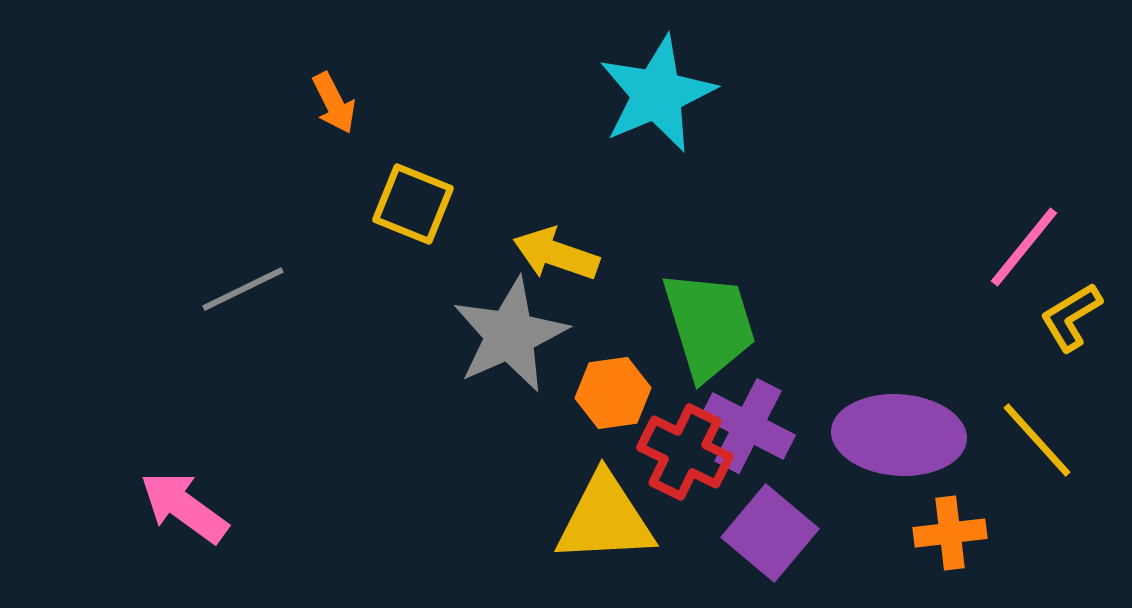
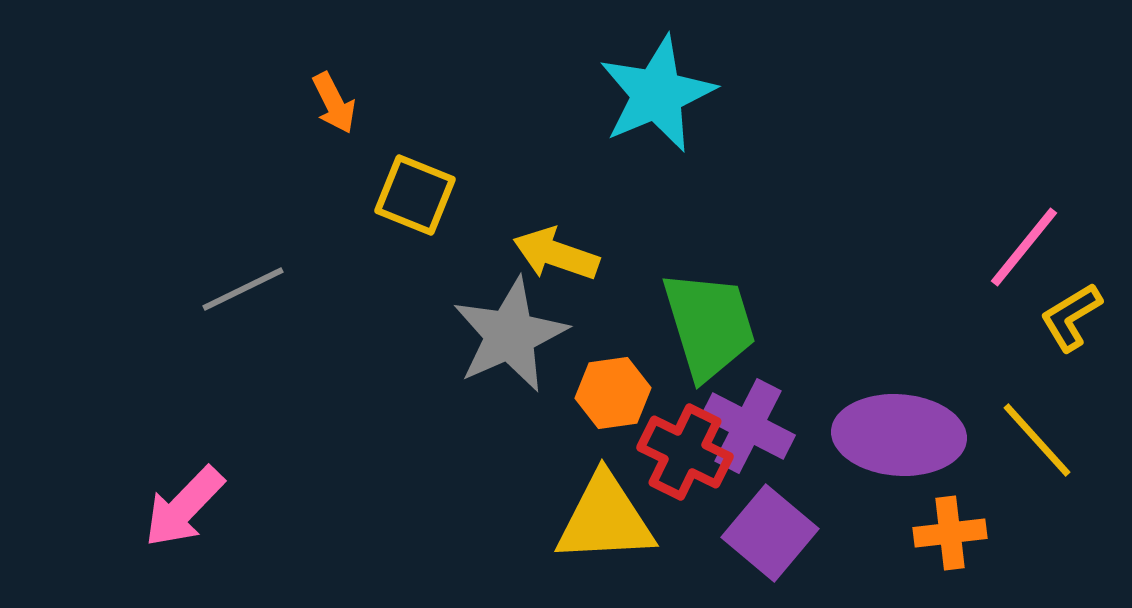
yellow square: moved 2 px right, 9 px up
pink arrow: rotated 82 degrees counterclockwise
